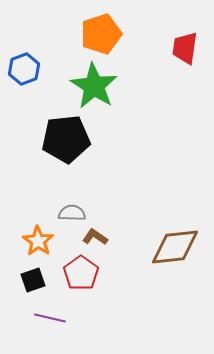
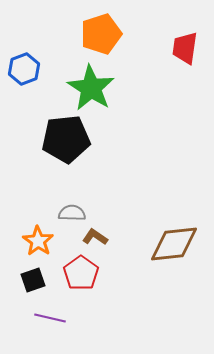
green star: moved 3 px left, 2 px down
brown diamond: moved 1 px left, 3 px up
